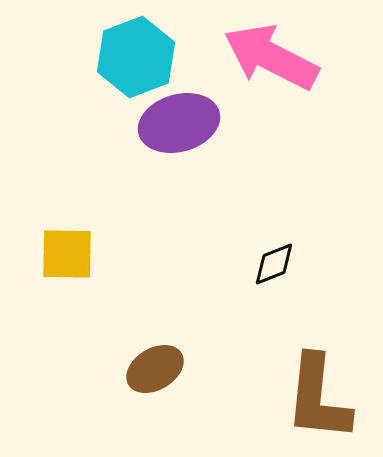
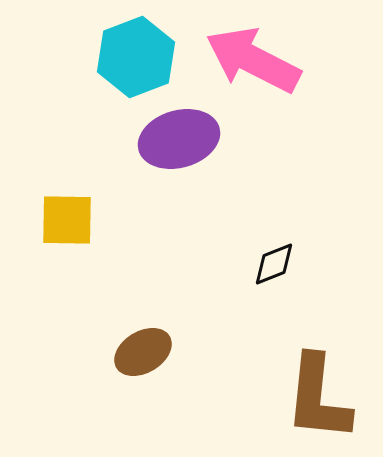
pink arrow: moved 18 px left, 3 px down
purple ellipse: moved 16 px down
yellow square: moved 34 px up
brown ellipse: moved 12 px left, 17 px up
